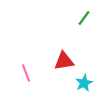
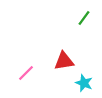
pink line: rotated 66 degrees clockwise
cyan star: rotated 24 degrees counterclockwise
